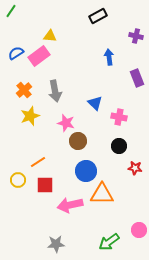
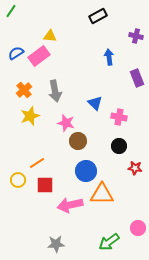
orange line: moved 1 px left, 1 px down
pink circle: moved 1 px left, 2 px up
